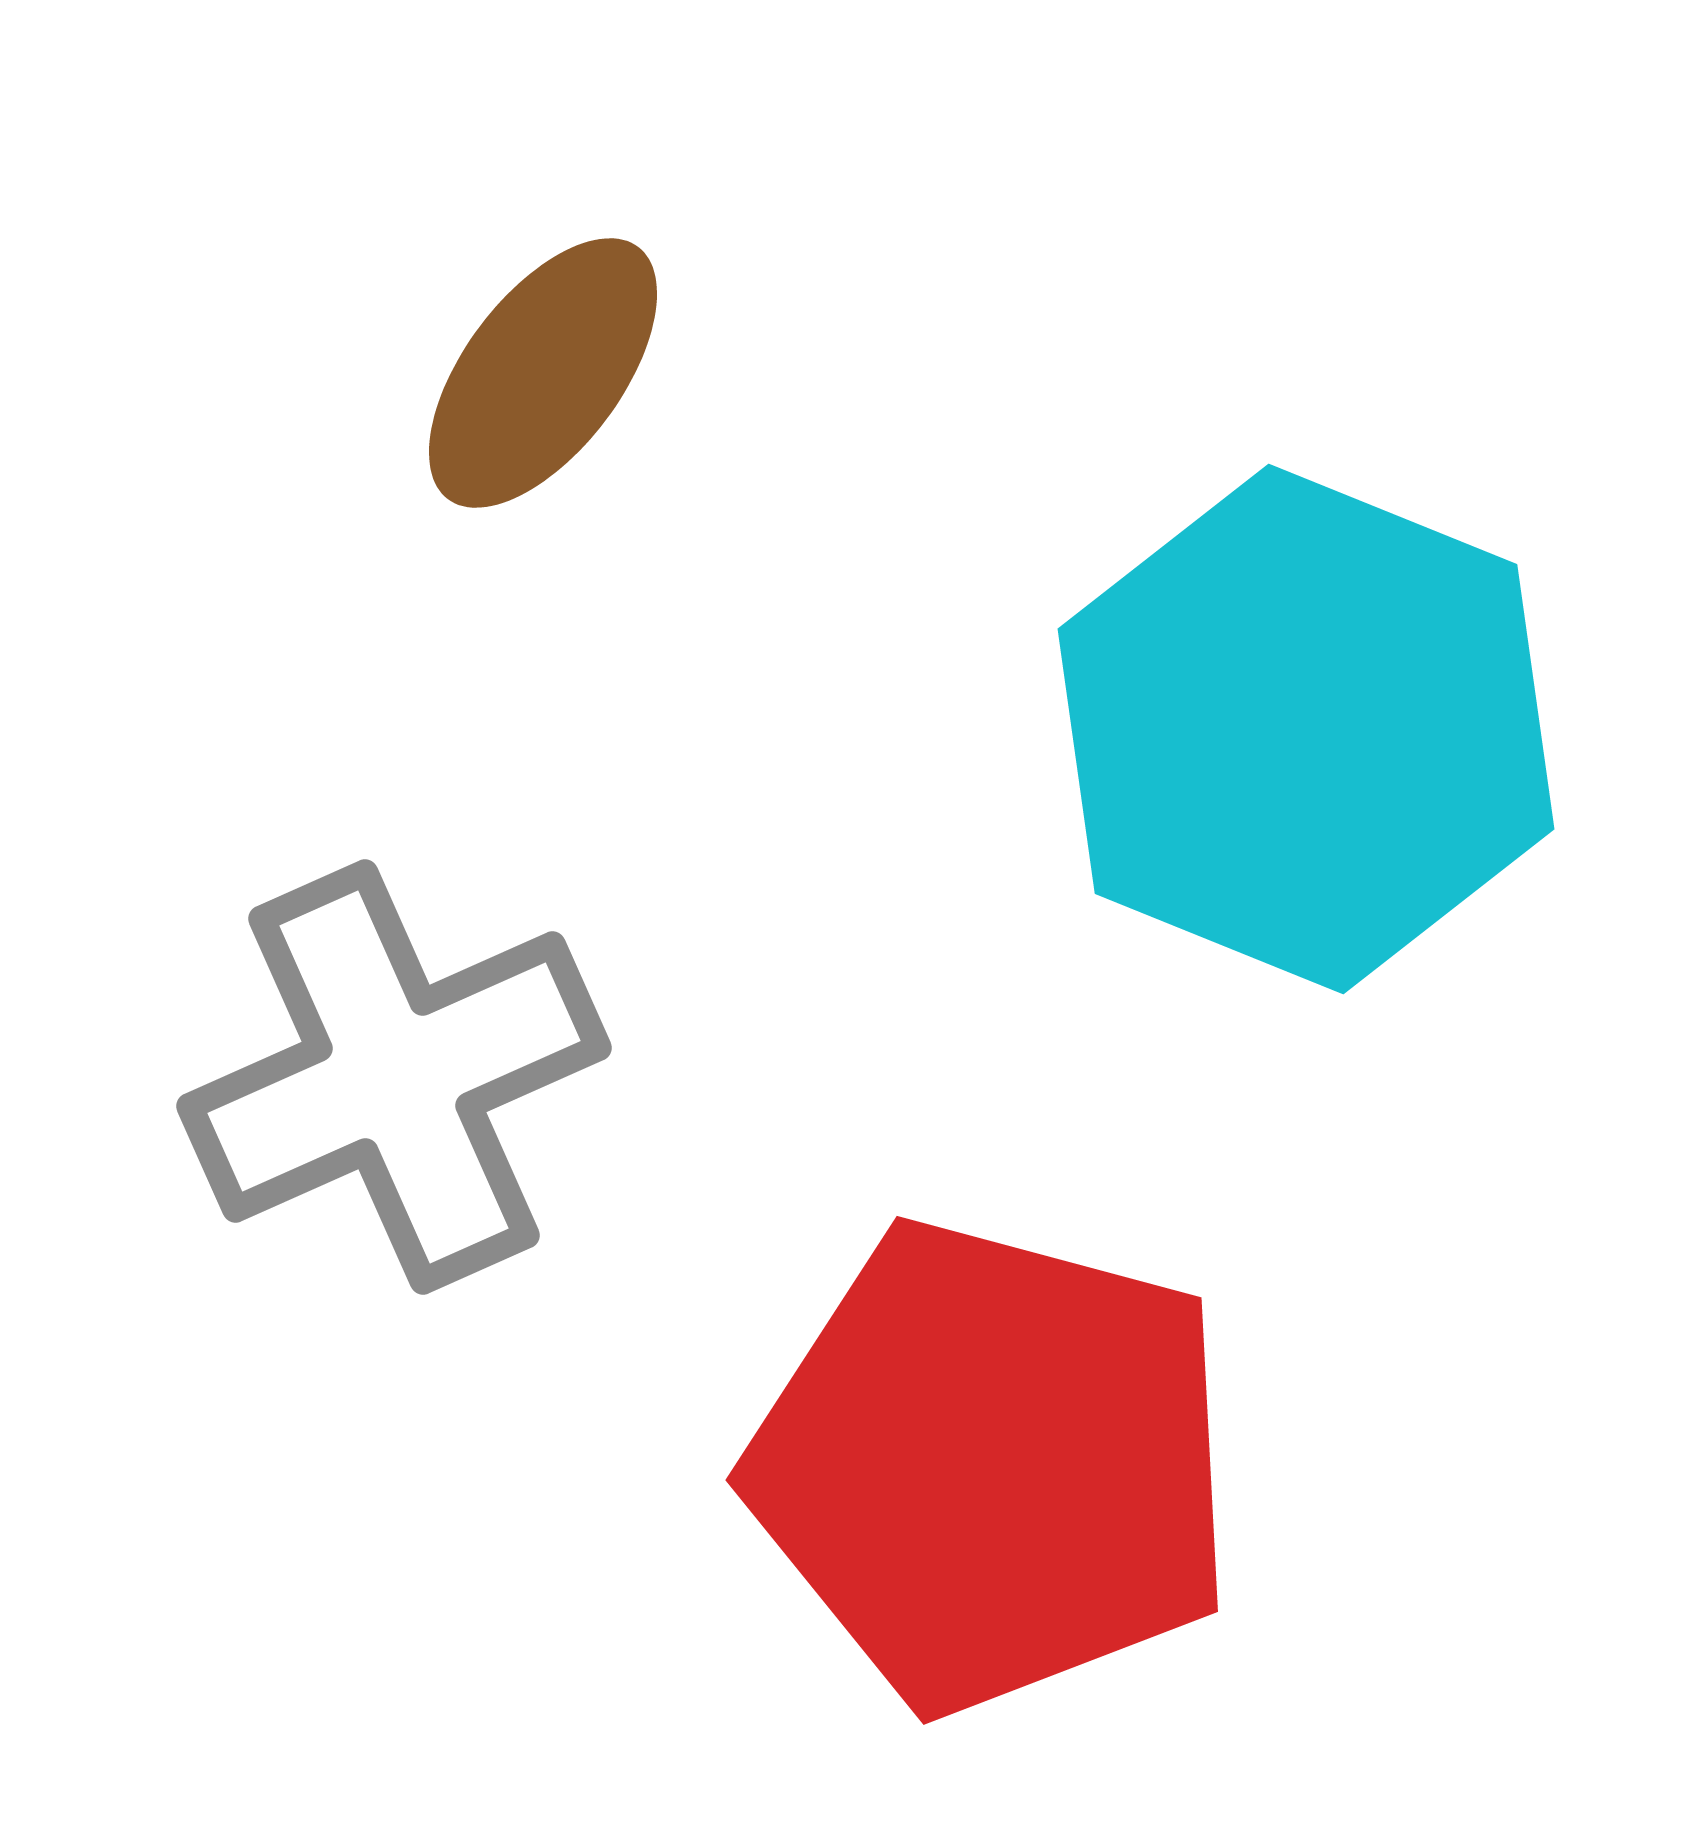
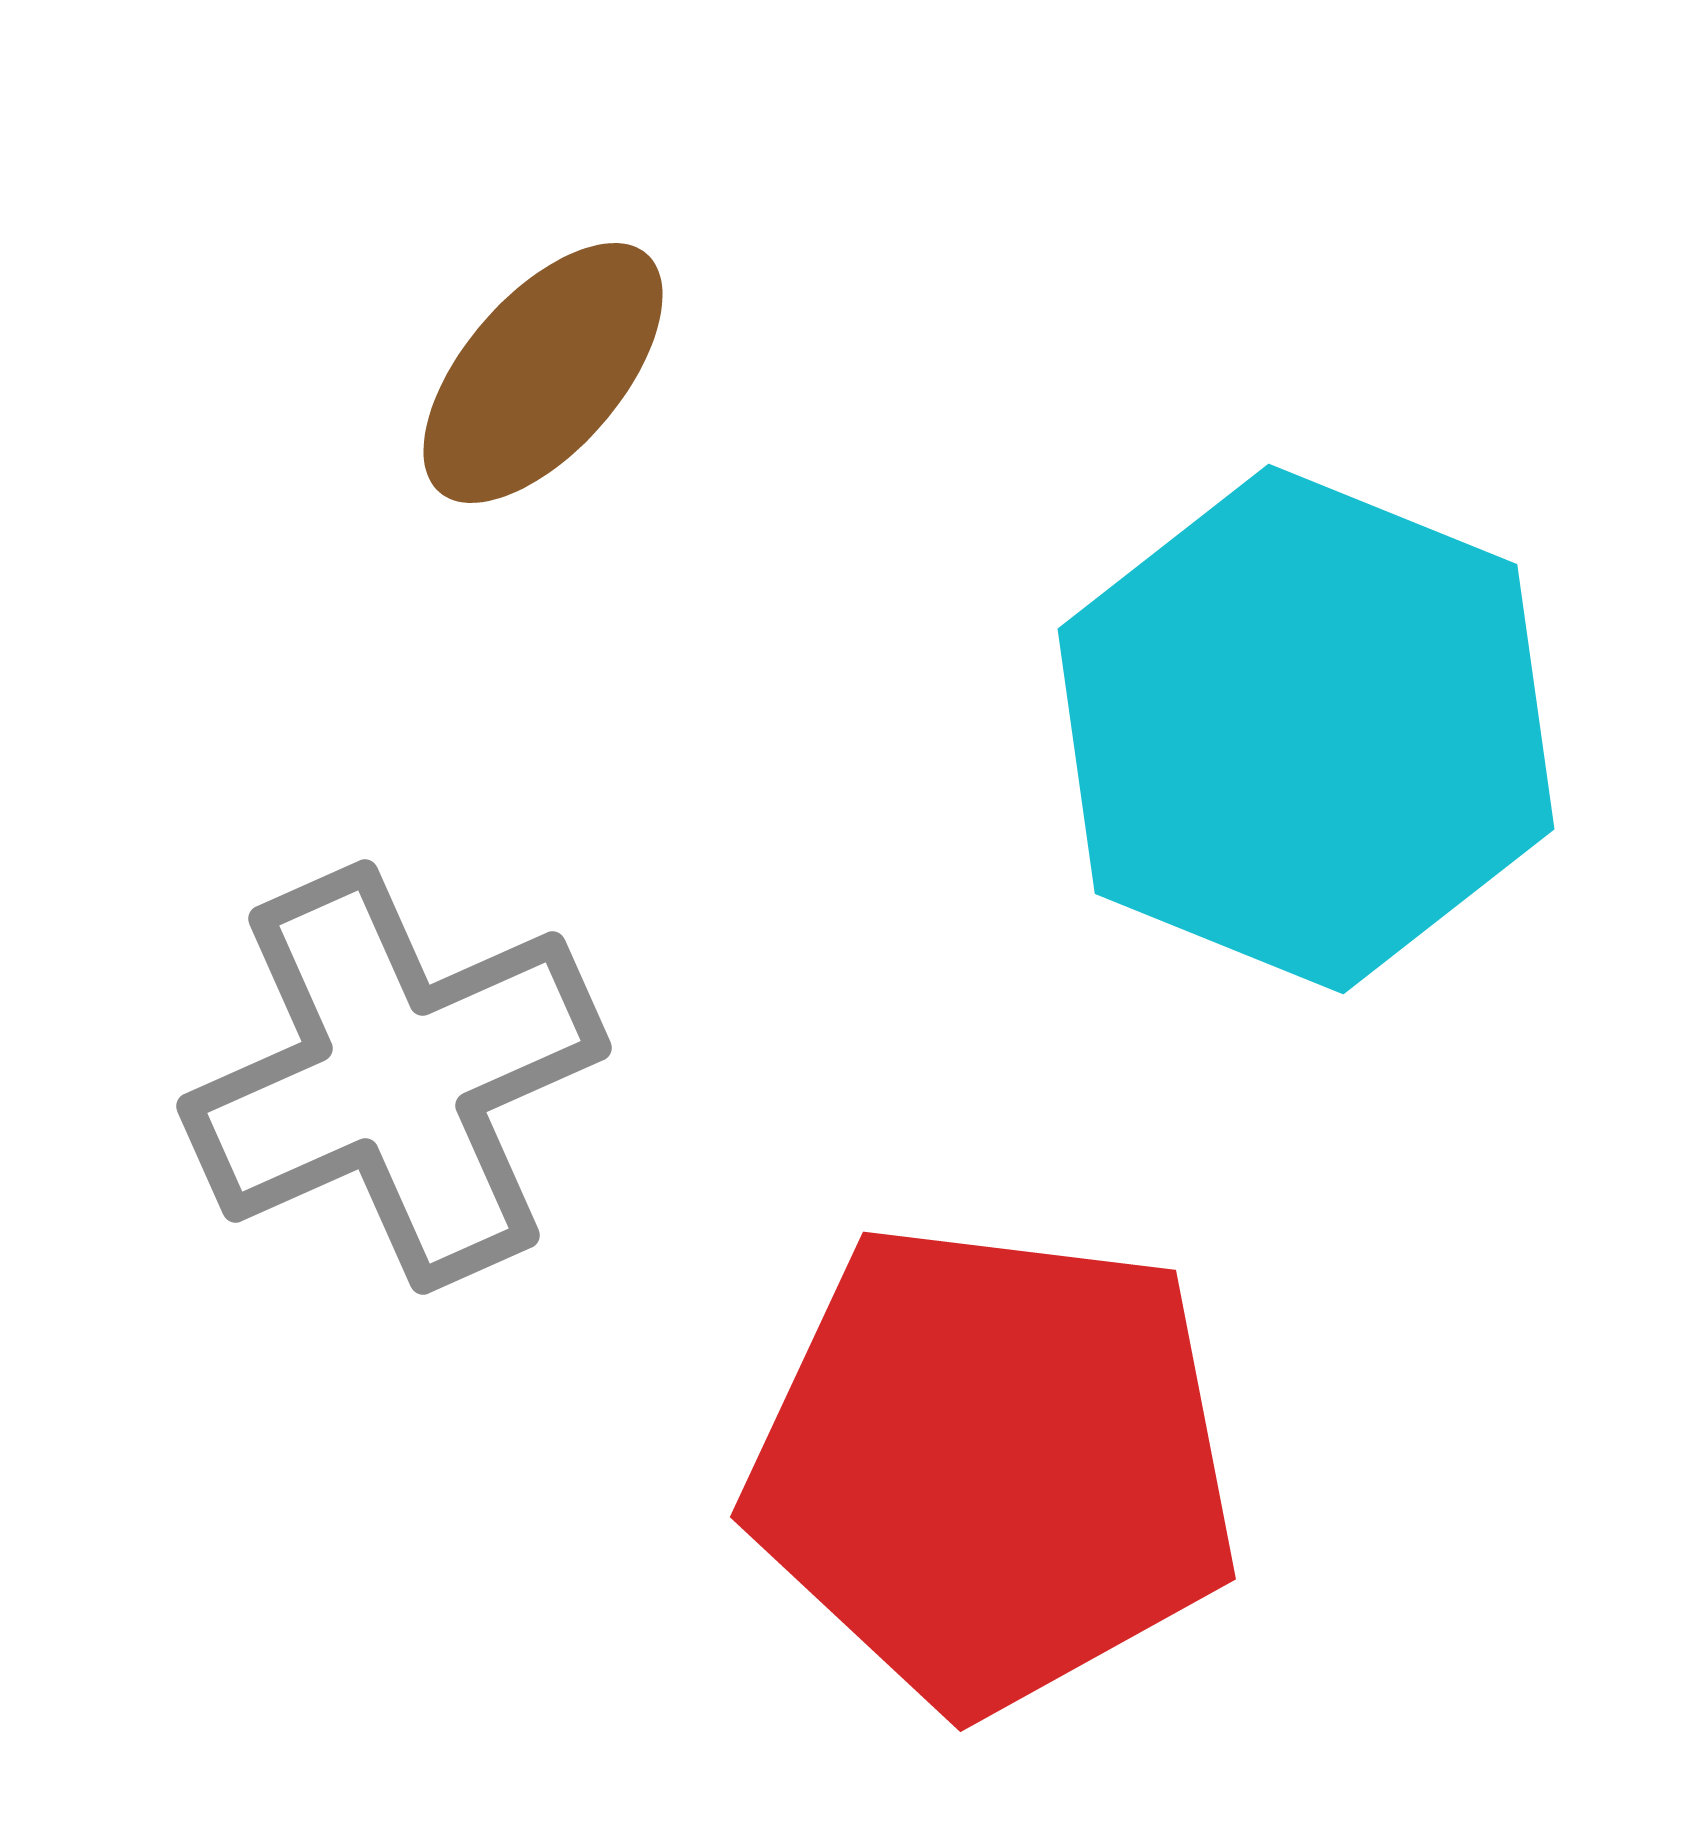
brown ellipse: rotated 4 degrees clockwise
red pentagon: rotated 8 degrees counterclockwise
